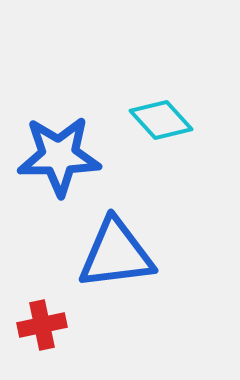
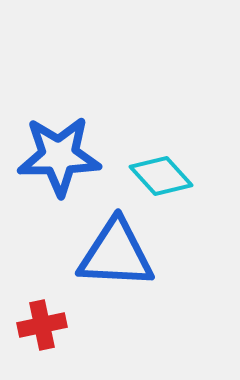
cyan diamond: moved 56 px down
blue triangle: rotated 10 degrees clockwise
